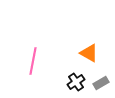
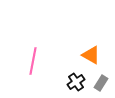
orange triangle: moved 2 px right, 2 px down
gray rectangle: rotated 28 degrees counterclockwise
